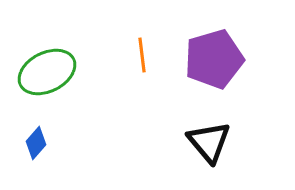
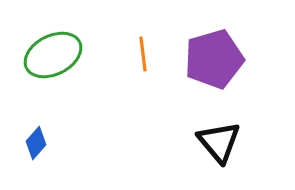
orange line: moved 1 px right, 1 px up
green ellipse: moved 6 px right, 17 px up
black triangle: moved 10 px right
